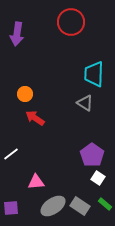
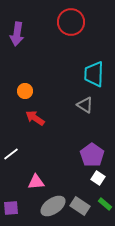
orange circle: moved 3 px up
gray triangle: moved 2 px down
